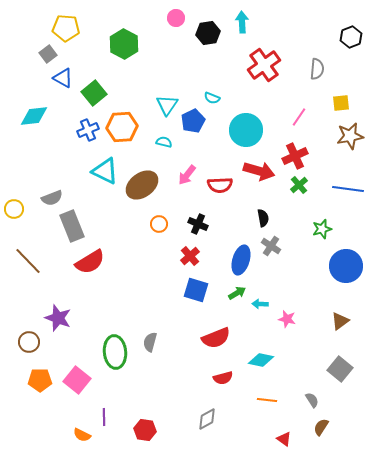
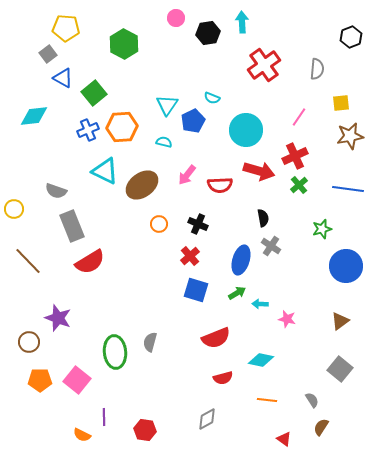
gray semicircle at (52, 198): moved 4 px right, 7 px up; rotated 40 degrees clockwise
